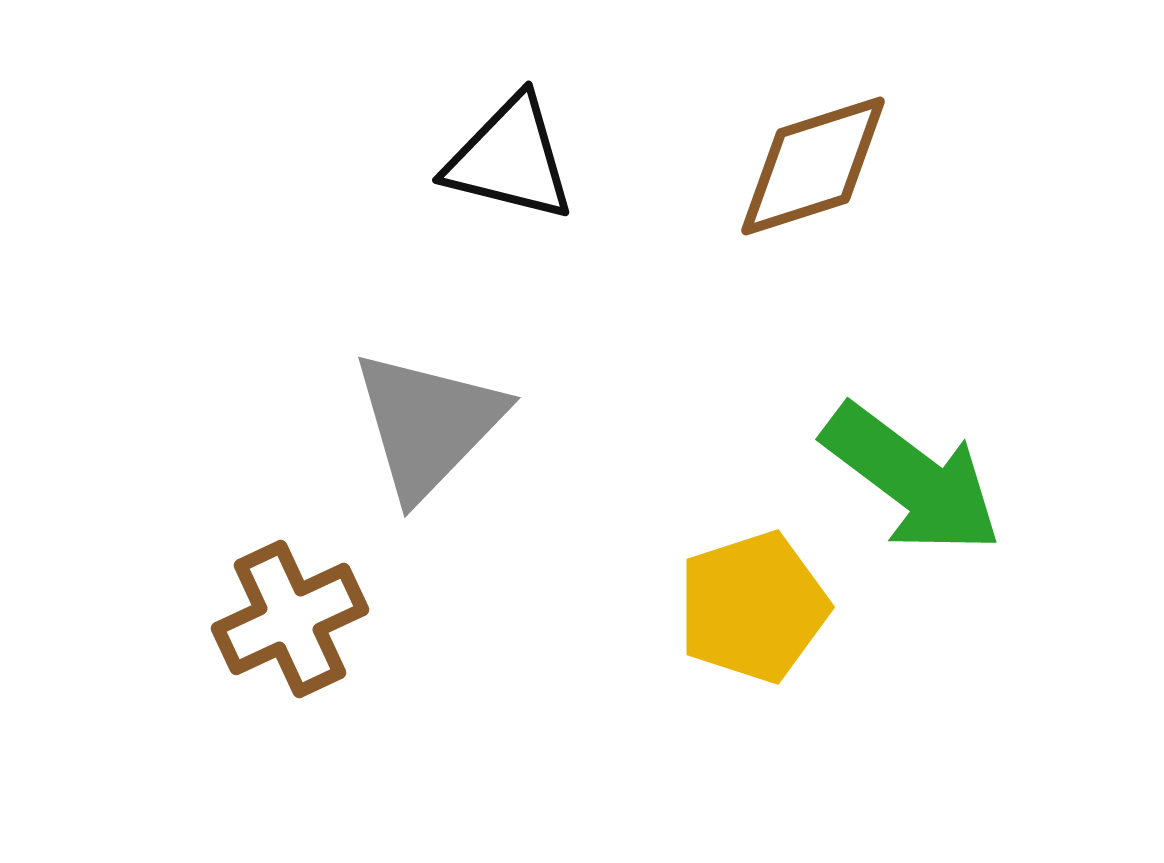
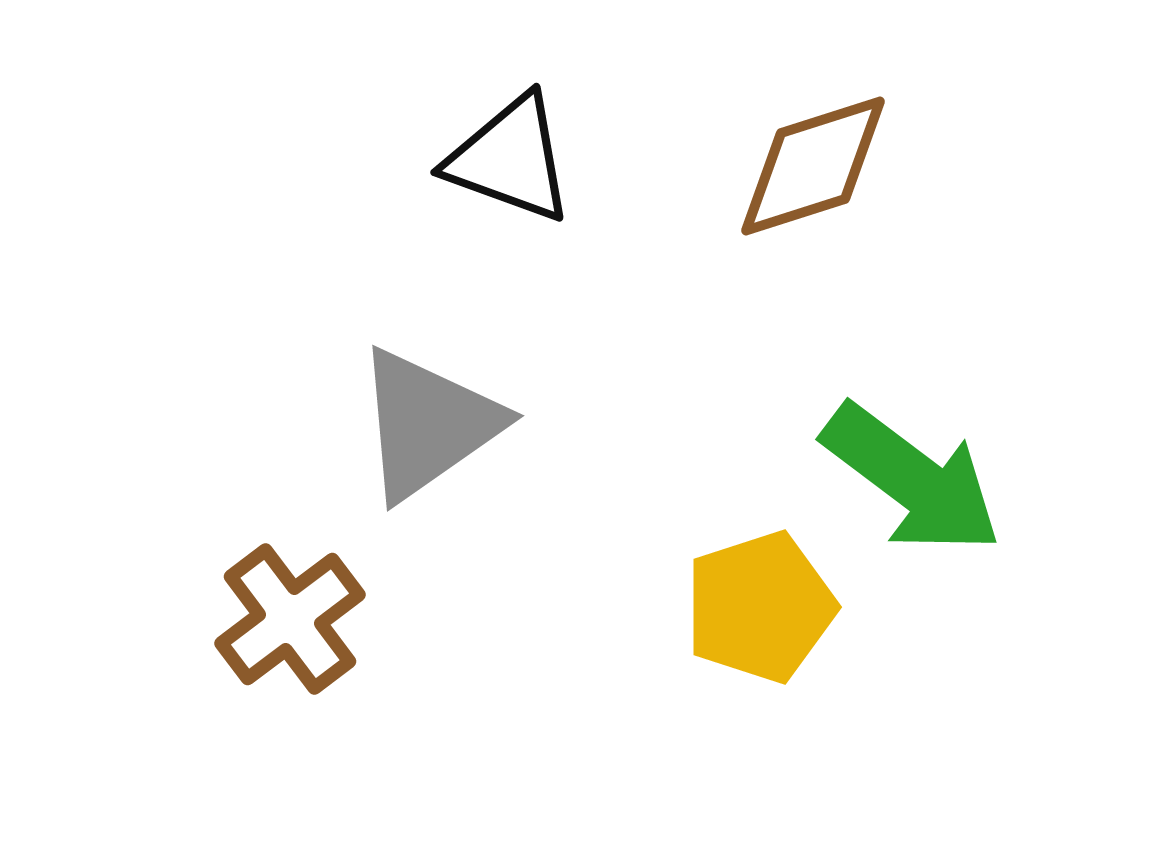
black triangle: rotated 6 degrees clockwise
gray triangle: rotated 11 degrees clockwise
yellow pentagon: moved 7 px right
brown cross: rotated 12 degrees counterclockwise
